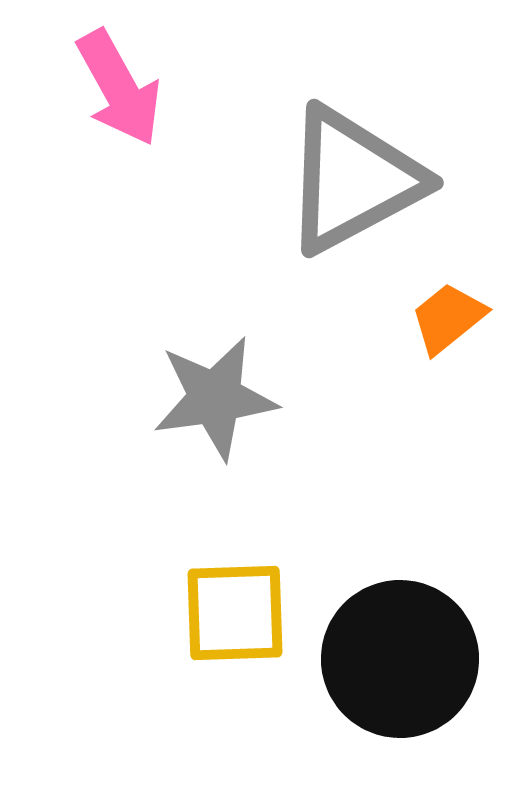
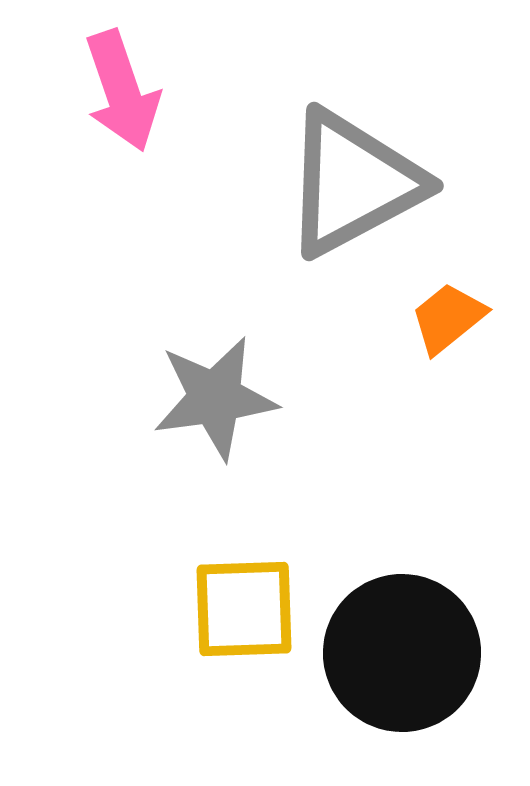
pink arrow: moved 3 px right, 3 px down; rotated 10 degrees clockwise
gray triangle: moved 3 px down
yellow square: moved 9 px right, 4 px up
black circle: moved 2 px right, 6 px up
